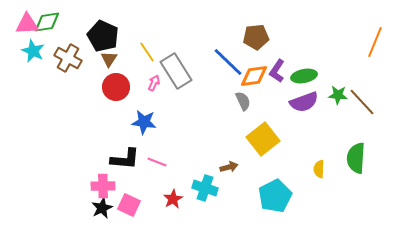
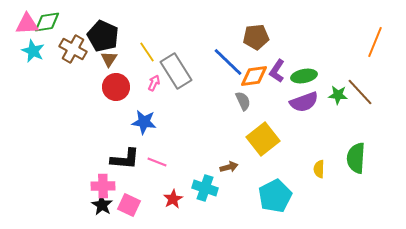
brown cross: moved 5 px right, 9 px up
brown line: moved 2 px left, 10 px up
black star: moved 3 px up; rotated 15 degrees counterclockwise
